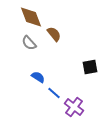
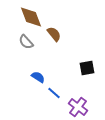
gray semicircle: moved 3 px left, 1 px up
black square: moved 3 px left, 1 px down
purple cross: moved 4 px right
